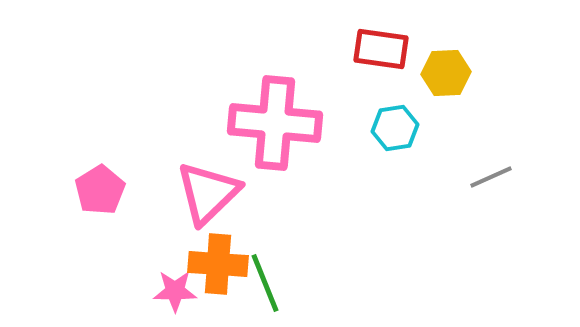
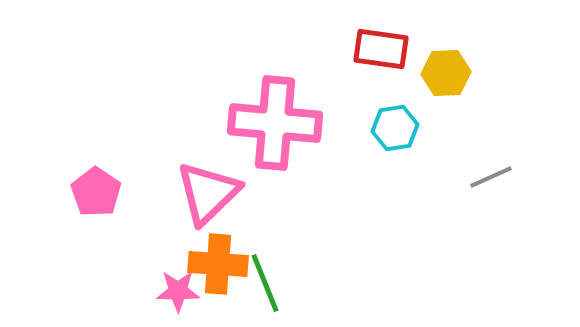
pink pentagon: moved 4 px left, 2 px down; rotated 6 degrees counterclockwise
pink star: moved 3 px right
